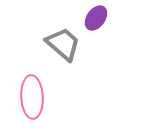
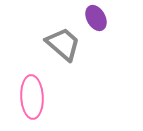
purple ellipse: rotated 65 degrees counterclockwise
